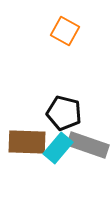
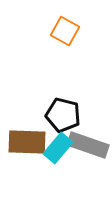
black pentagon: moved 1 px left, 2 px down
